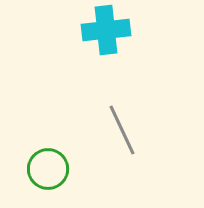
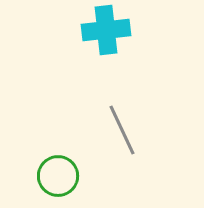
green circle: moved 10 px right, 7 px down
